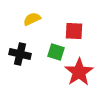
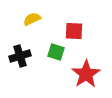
black cross: moved 2 px down; rotated 30 degrees counterclockwise
red star: moved 7 px right, 2 px down
